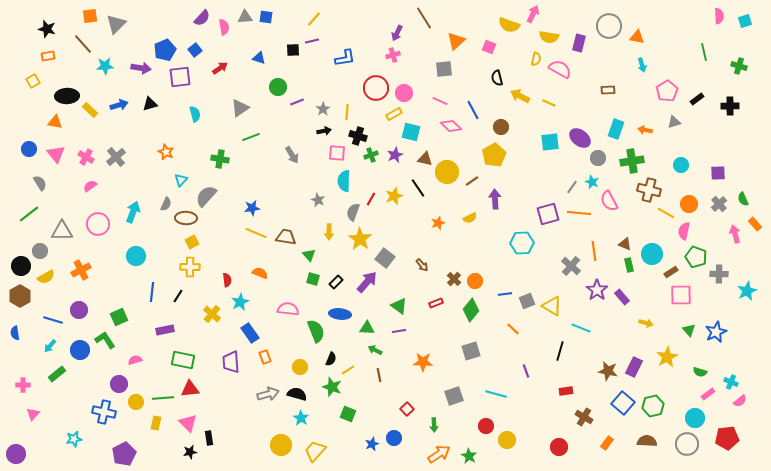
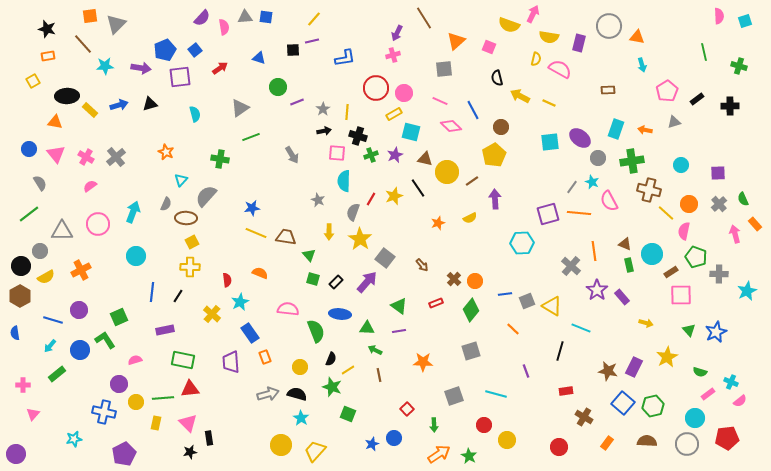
yellow line at (666, 213): rotated 12 degrees clockwise
red circle at (486, 426): moved 2 px left, 1 px up
